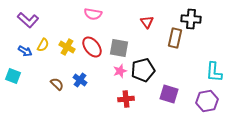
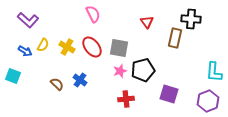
pink semicircle: rotated 126 degrees counterclockwise
purple hexagon: moved 1 px right; rotated 10 degrees counterclockwise
